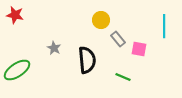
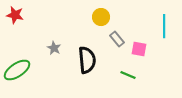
yellow circle: moved 3 px up
gray rectangle: moved 1 px left
green line: moved 5 px right, 2 px up
